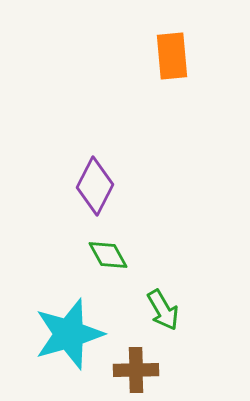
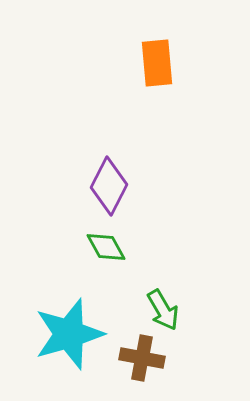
orange rectangle: moved 15 px left, 7 px down
purple diamond: moved 14 px right
green diamond: moved 2 px left, 8 px up
brown cross: moved 6 px right, 12 px up; rotated 12 degrees clockwise
